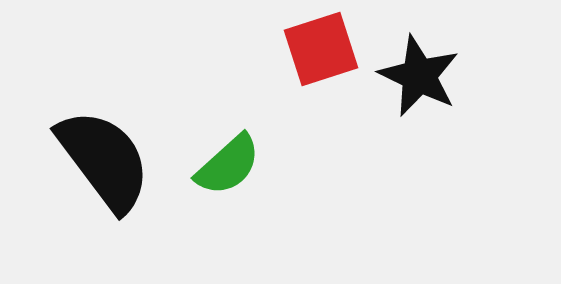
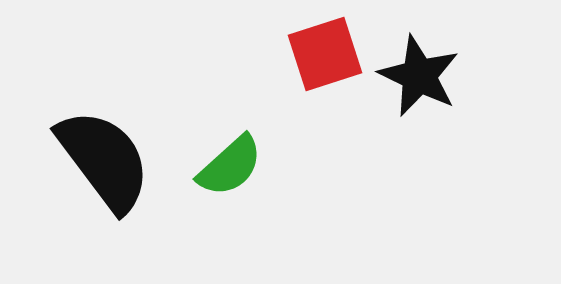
red square: moved 4 px right, 5 px down
green semicircle: moved 2 px right, 1 px down
